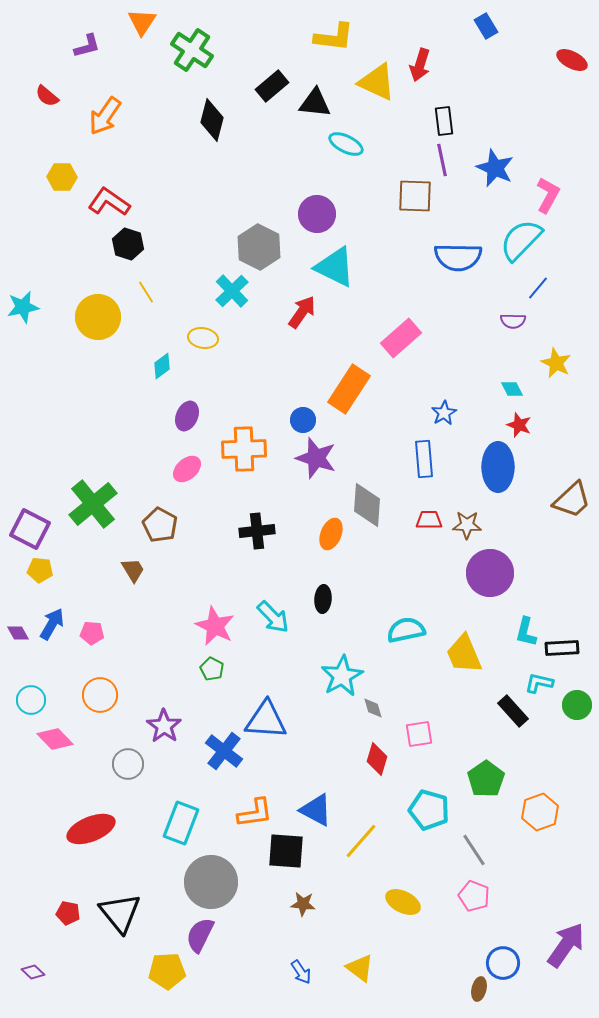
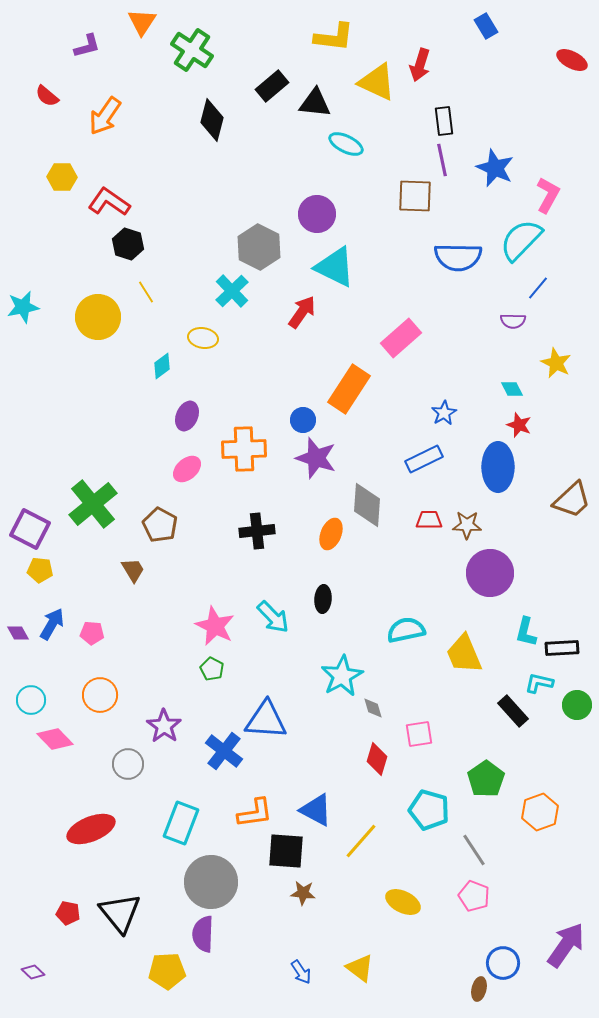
blue rectangle at (424, 459): rotated 69 degrees clockwise
brown star at (303, 904): moved 11 px up
purple semicircle at (200, 935): moved 3 px right, 1 px up; rotated 24 degrees counterclockwise
